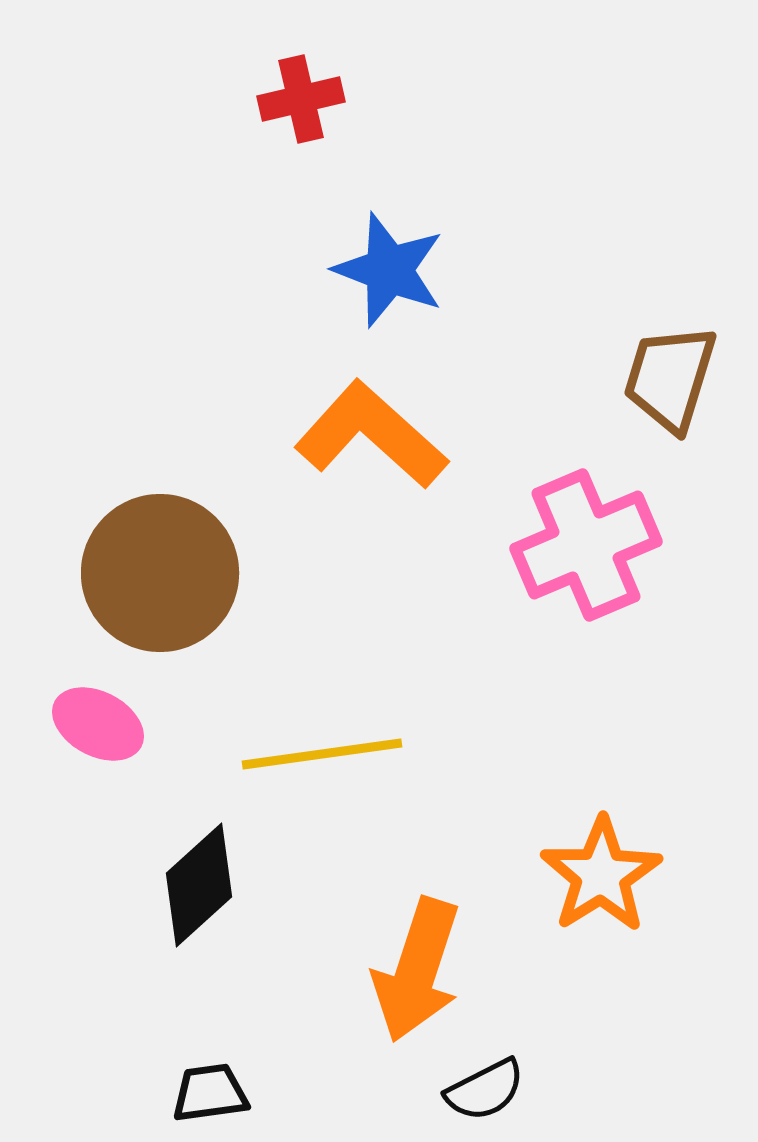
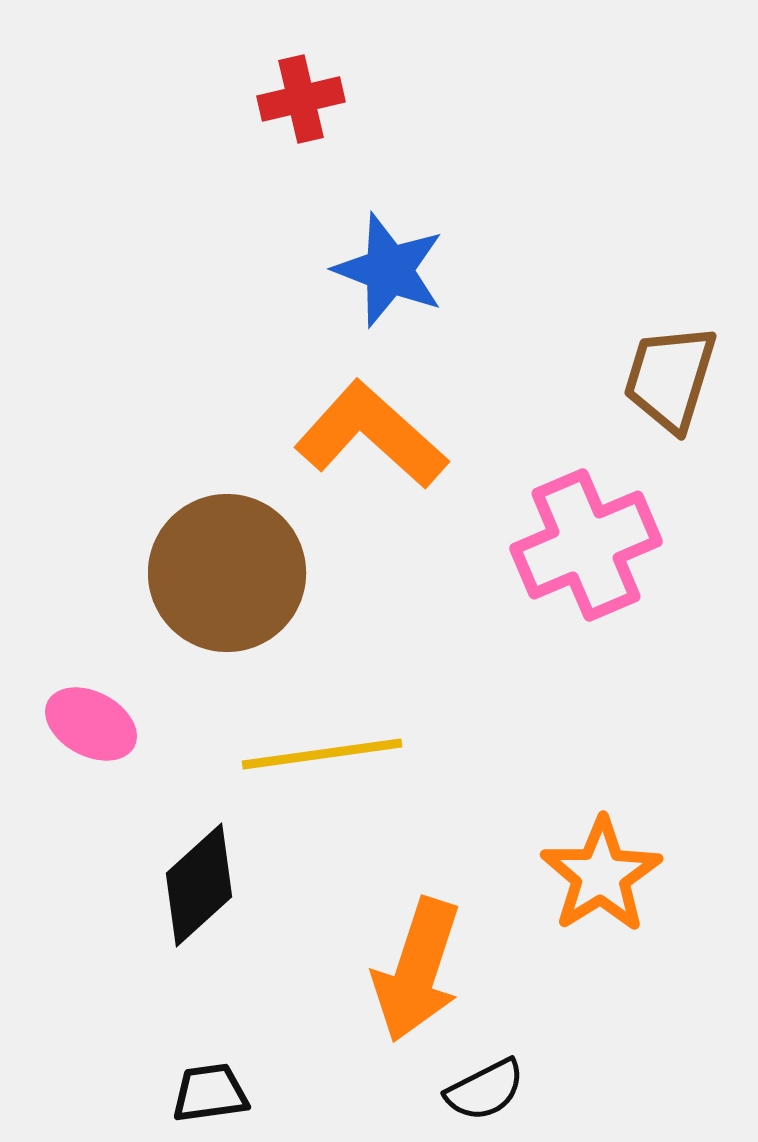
brown circle: moved 67 px right
pink ellipse: moved 7 px left
